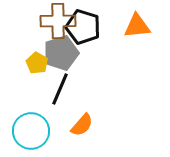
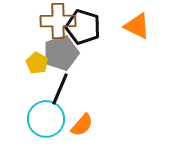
orange triangle: rotated 32 degrees clockwise
cyan circle: moved 15 px right, 12 px up
